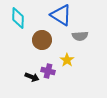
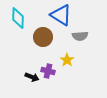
brown circle: moved 1 px right, 3 px up
